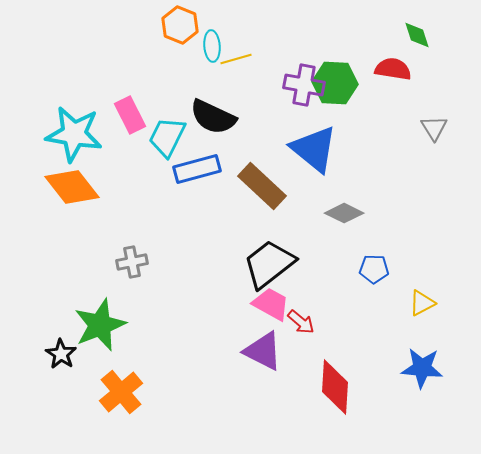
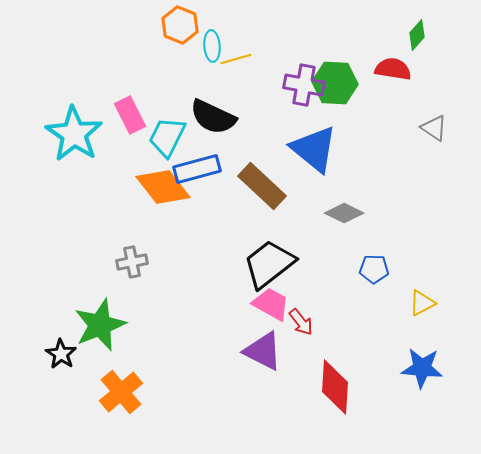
green diamond: rotated 60 degrees clockwise
gray triangle: rotated 24 degrees counterclockwise
cyan star: rotated 24 degrees clockwise
orange diamond: moved 91 px right
red arrow: rotated 12 degrees clockwise
